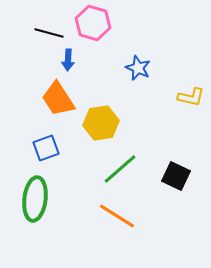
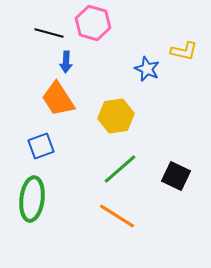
blue arrow: moved 2 px left, 2 px down
blue star: moved 9 px right, 1 px down
yellow L-shape: moved 7 px left, 46 px up
yellow hexagon: moved 15 px right, 7 px up
blue square: moved 5 px left, 2 px up
green ellipse: moved 3 px left
